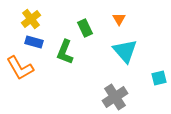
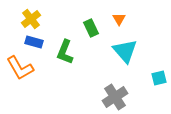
green rectangle: moved 6 px right
